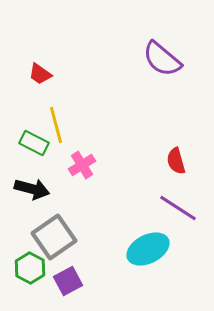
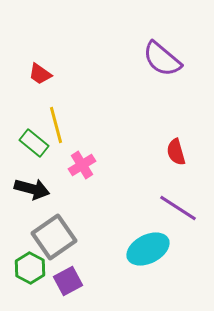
green rectangle: rotated 12 degrees clockwise
red semicircle: moved 9 px up
